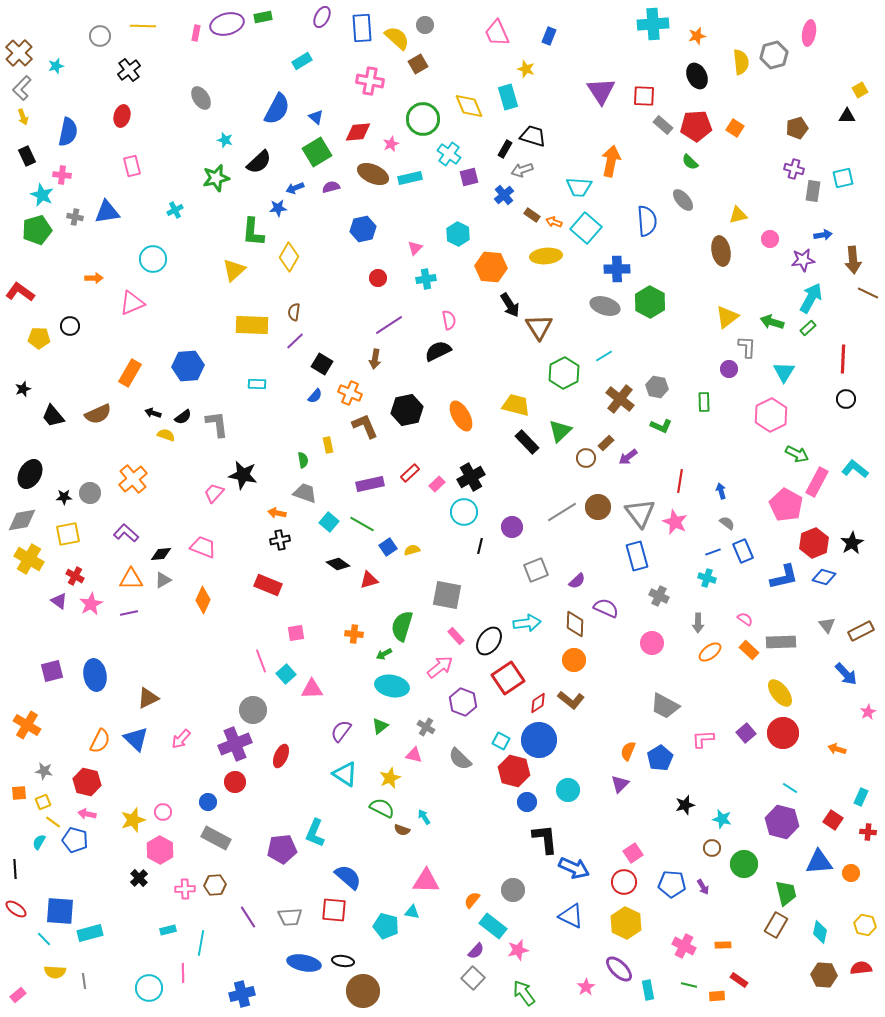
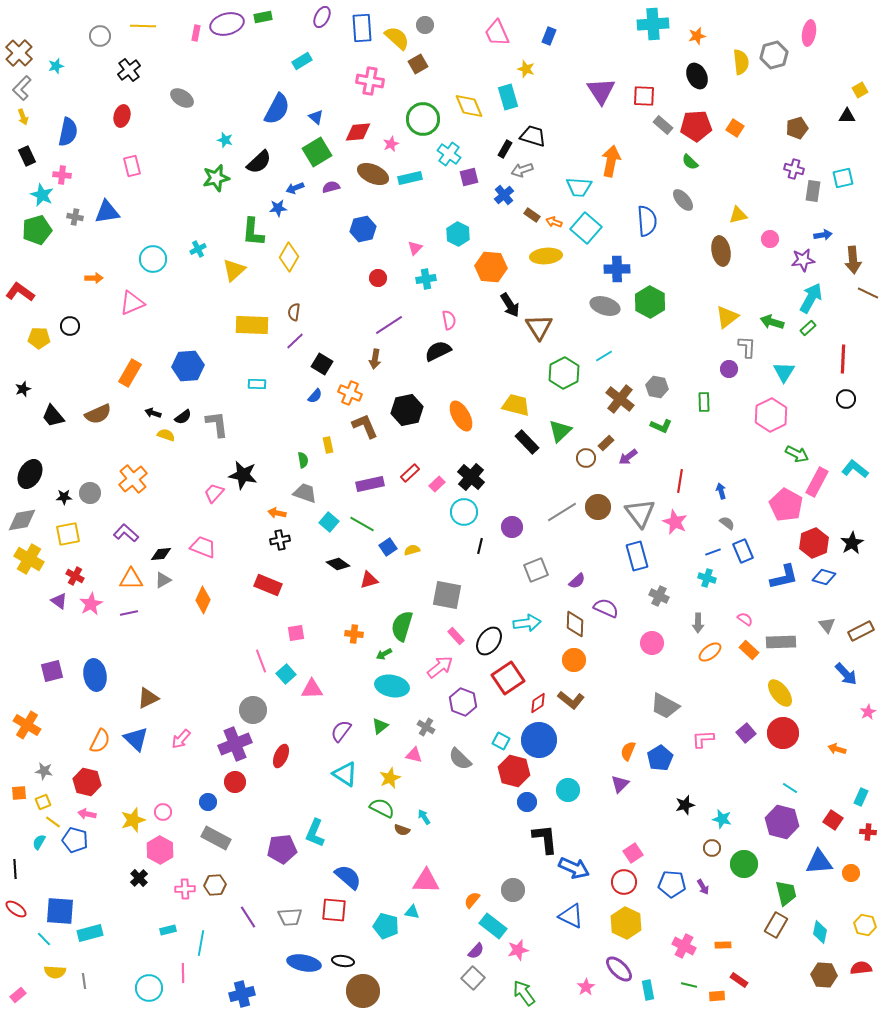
gray ellipse at (201, 98): moved 19 px left; rotated 25 degrees counterclockwise
cyan cross at (175, 210): moved 23 px right, 39 px down
black cross at (471, 477): rotated 20 degrees counterclockwise
